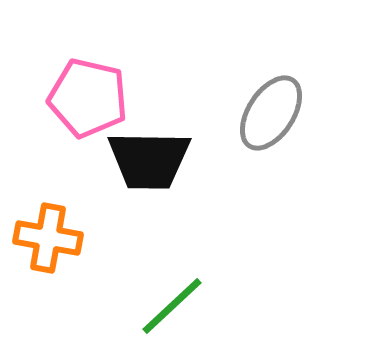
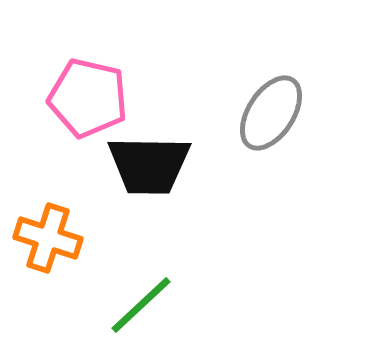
black trapezoid: moved 5 px down
orange cross: rotated 8 degrees clockwise
green line: moved 31 px left, 1 px up
